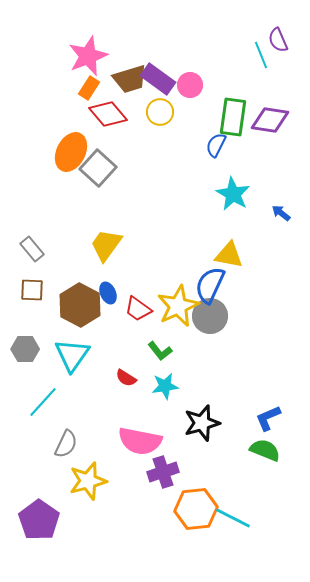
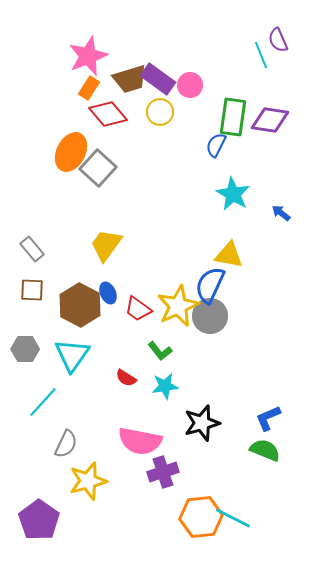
orange hexagon at (196, 509): moved 5 px right, 8 px down
